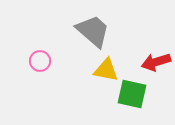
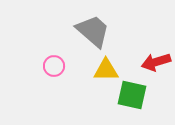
pink circle: moved 14 px right, 5 px down
yellow triangle: rotated 12 degrees counterclockwise
green square: moved 1 px down
